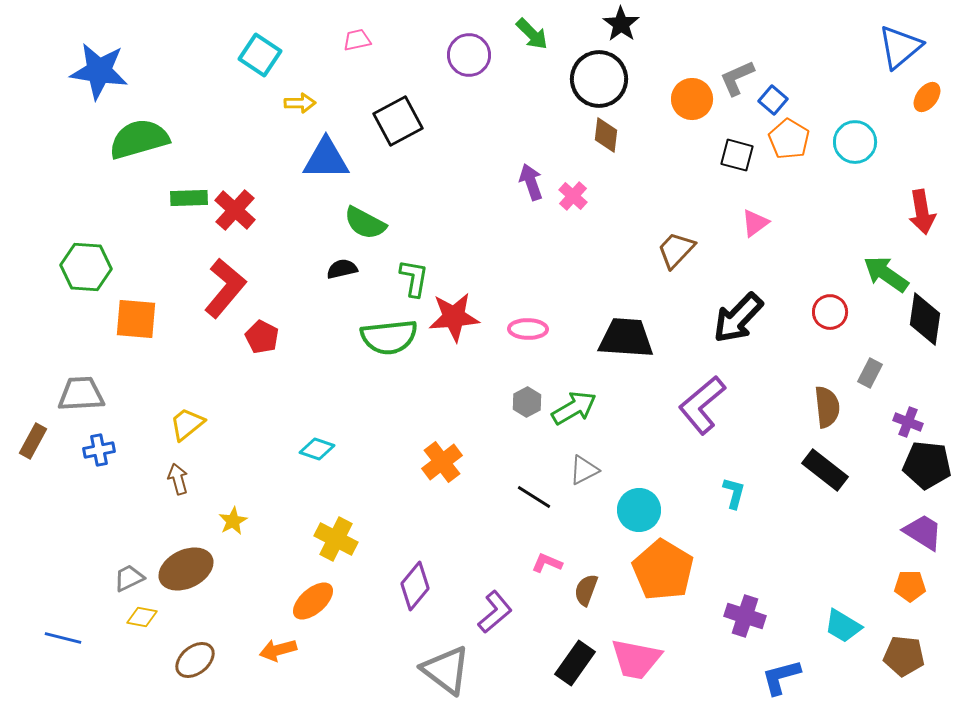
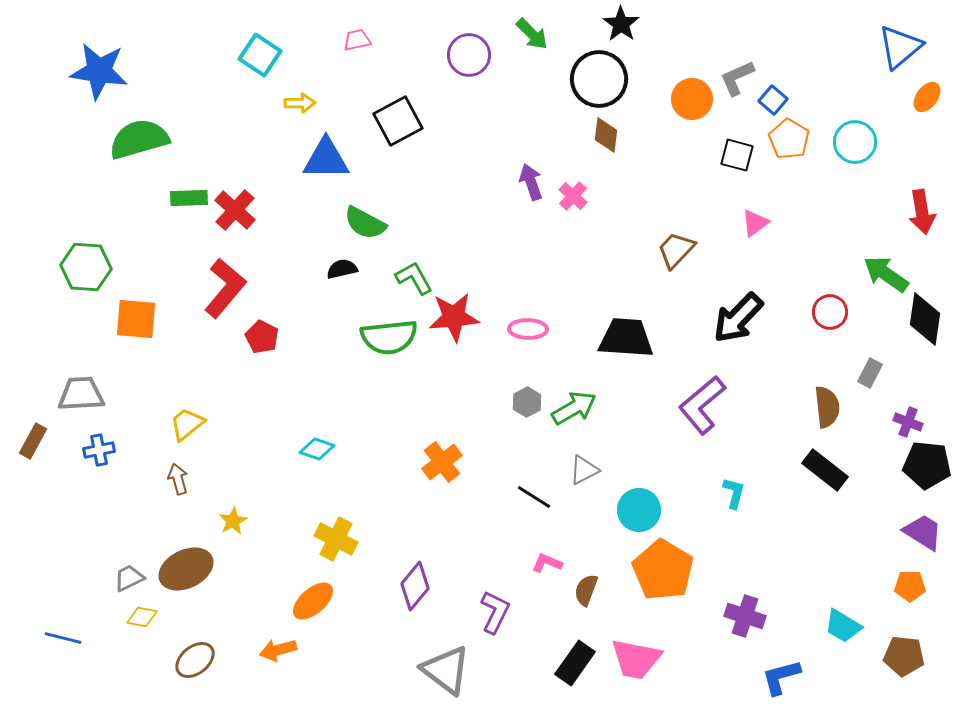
green L-shape at (414, 278): rotated 39 degrees counterclockwise
purple L-shape at (495, 612): rotated 24 degrees counterclockwise
